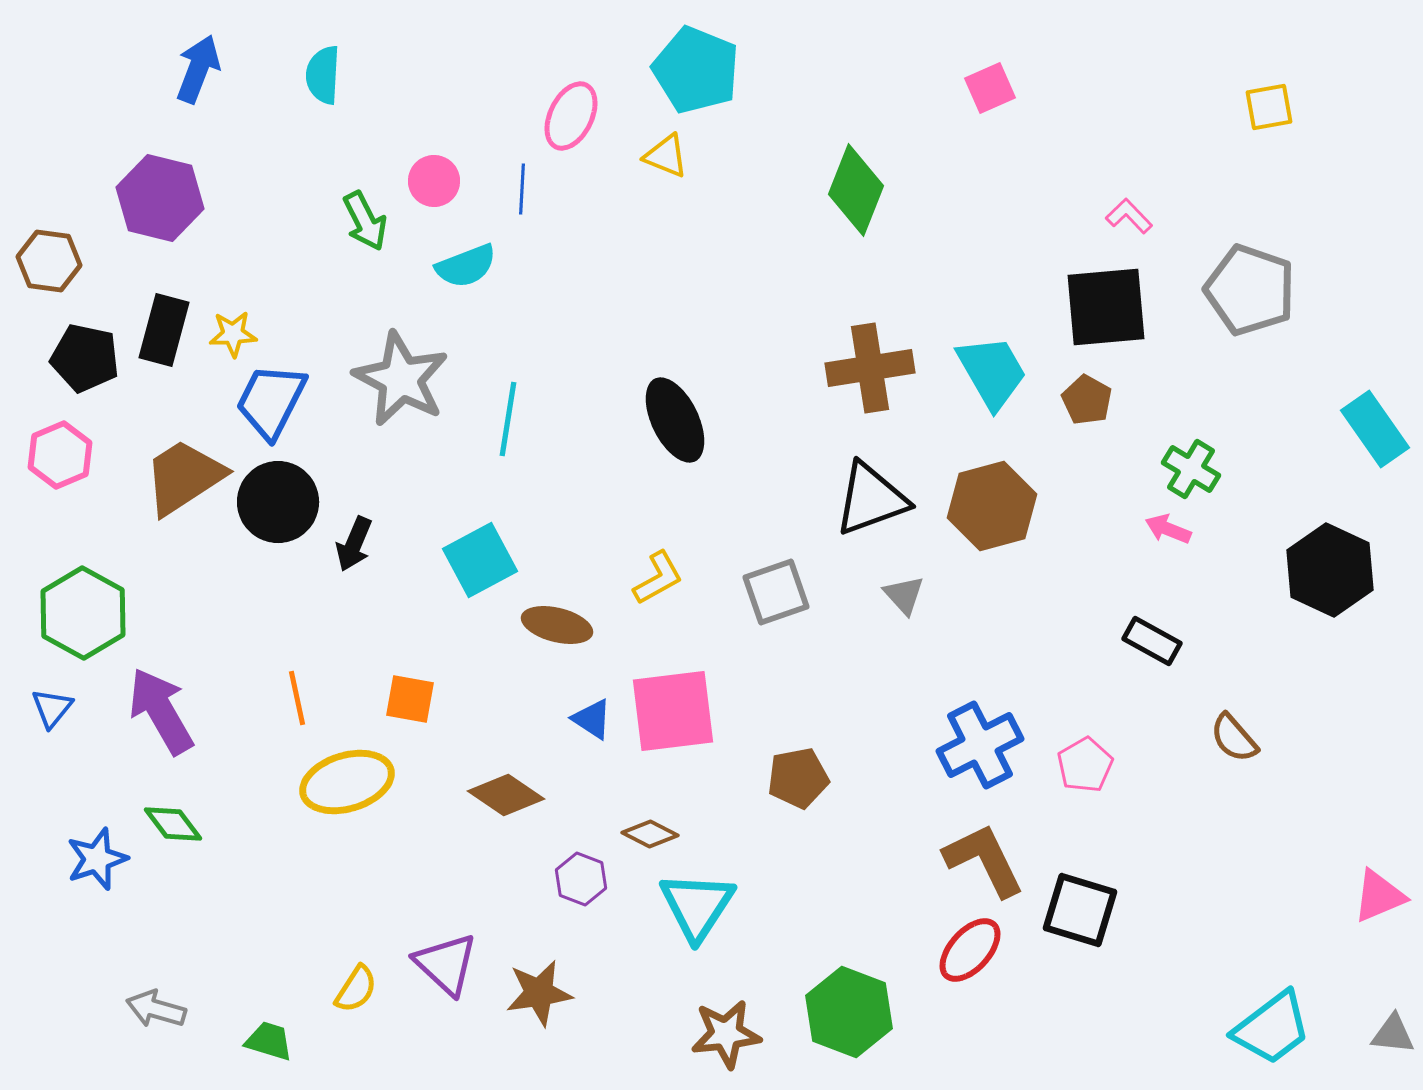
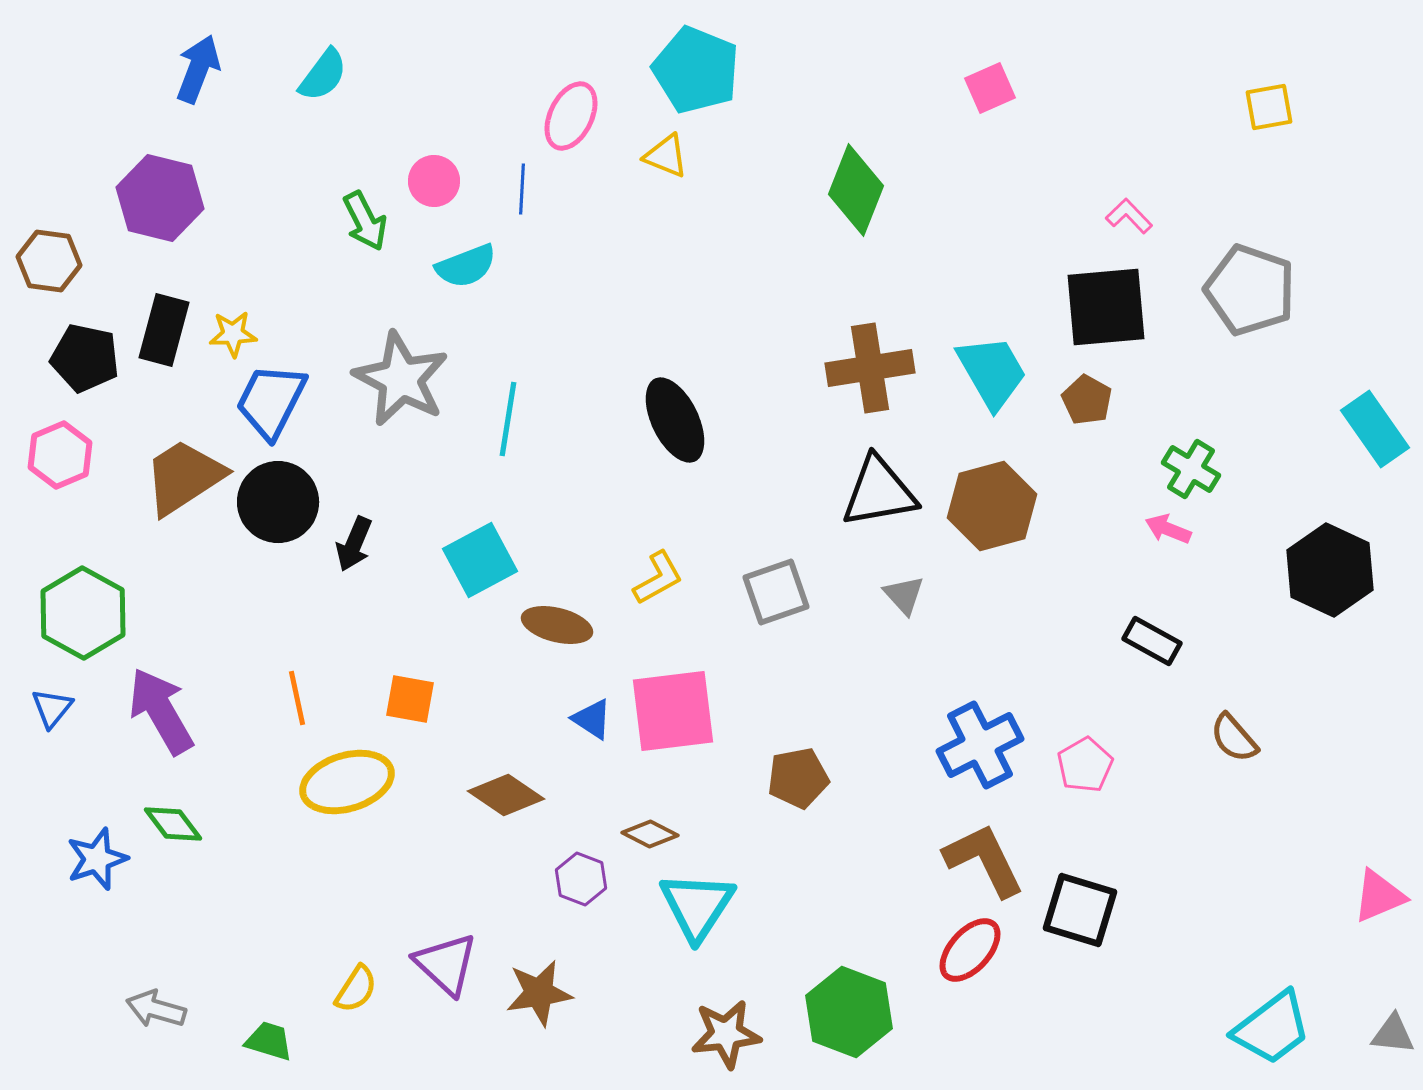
cyan semicircle at (323, 75): rotated 146 degrees counterclockwise
black triangle at (871, 499): moved 8 px right, 7 px up; rotated 10 degrees clockwise
